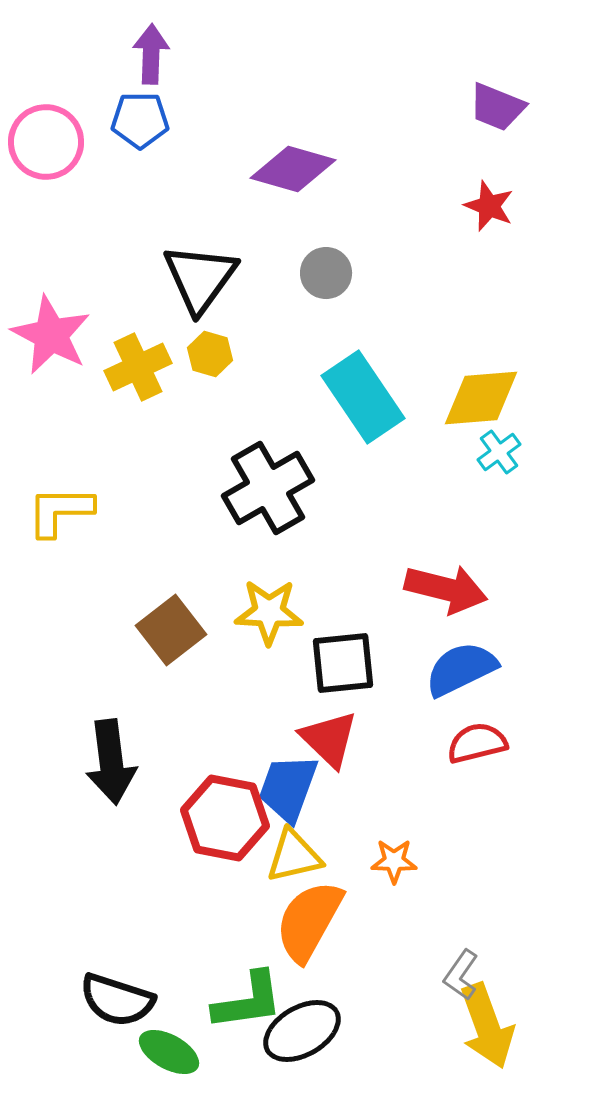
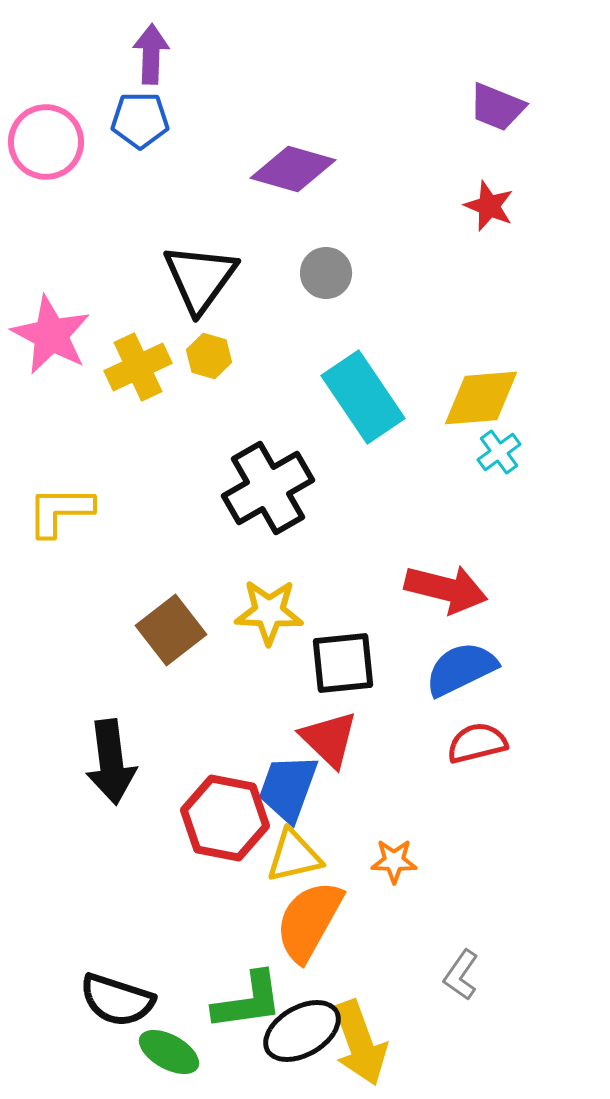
yellow hexagon: moved 1 px left, 2 px down
yellow arrow: moved 127 px left, 17 px down
